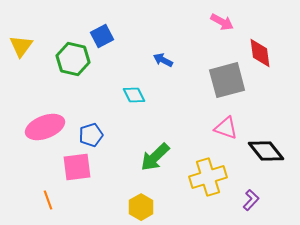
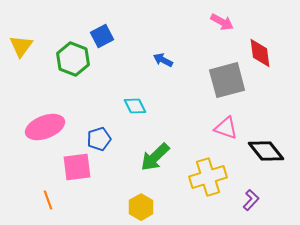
green hexagon: rotated 8 degrees clockwise
cyan diamond: moved 1 px right, 11 px down
blue pentagon: moved 8 px right, 4 px down
